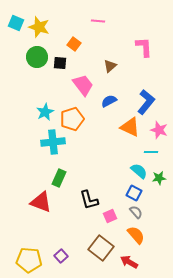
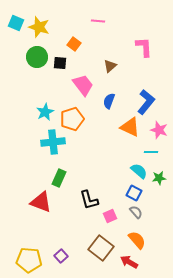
blue semicircle: rotated 42 degrees counterclockwise
orange semicircle: moved 1 px right, 5 px down
